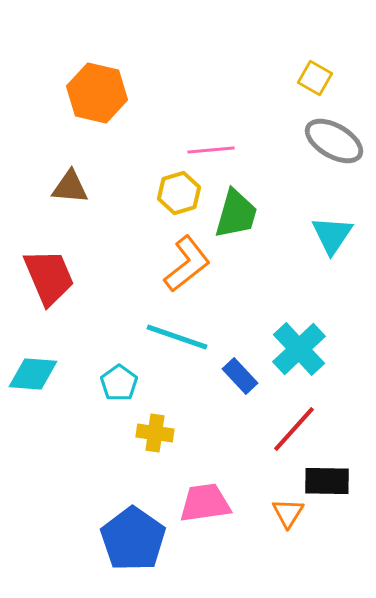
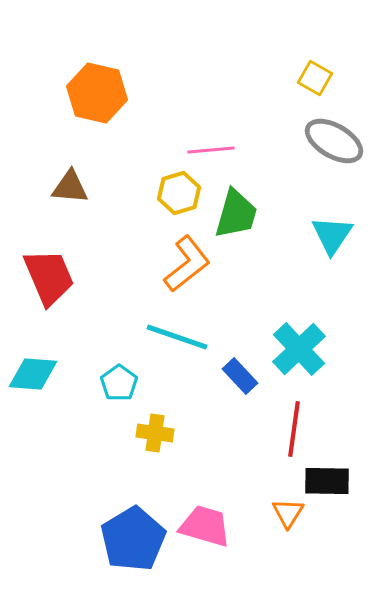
red line: rotated 34 degrees counterclockwise
pink trapezoid: moved 23 px down; rotated 24 degrees clockwise
blue pentagon: rotated 6 degrees clockwise
